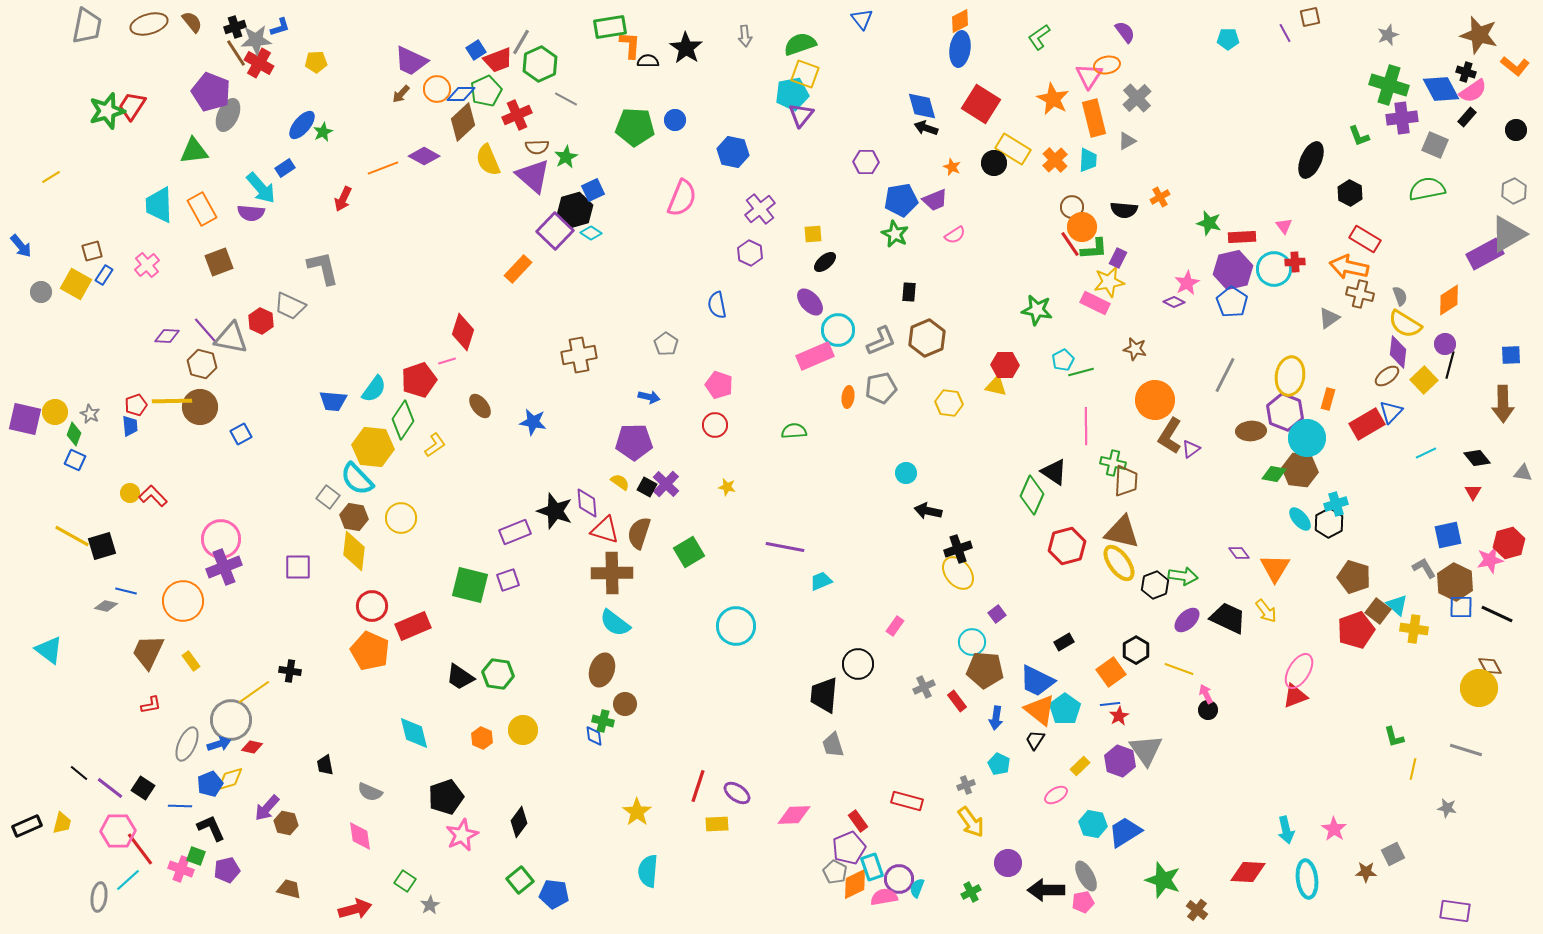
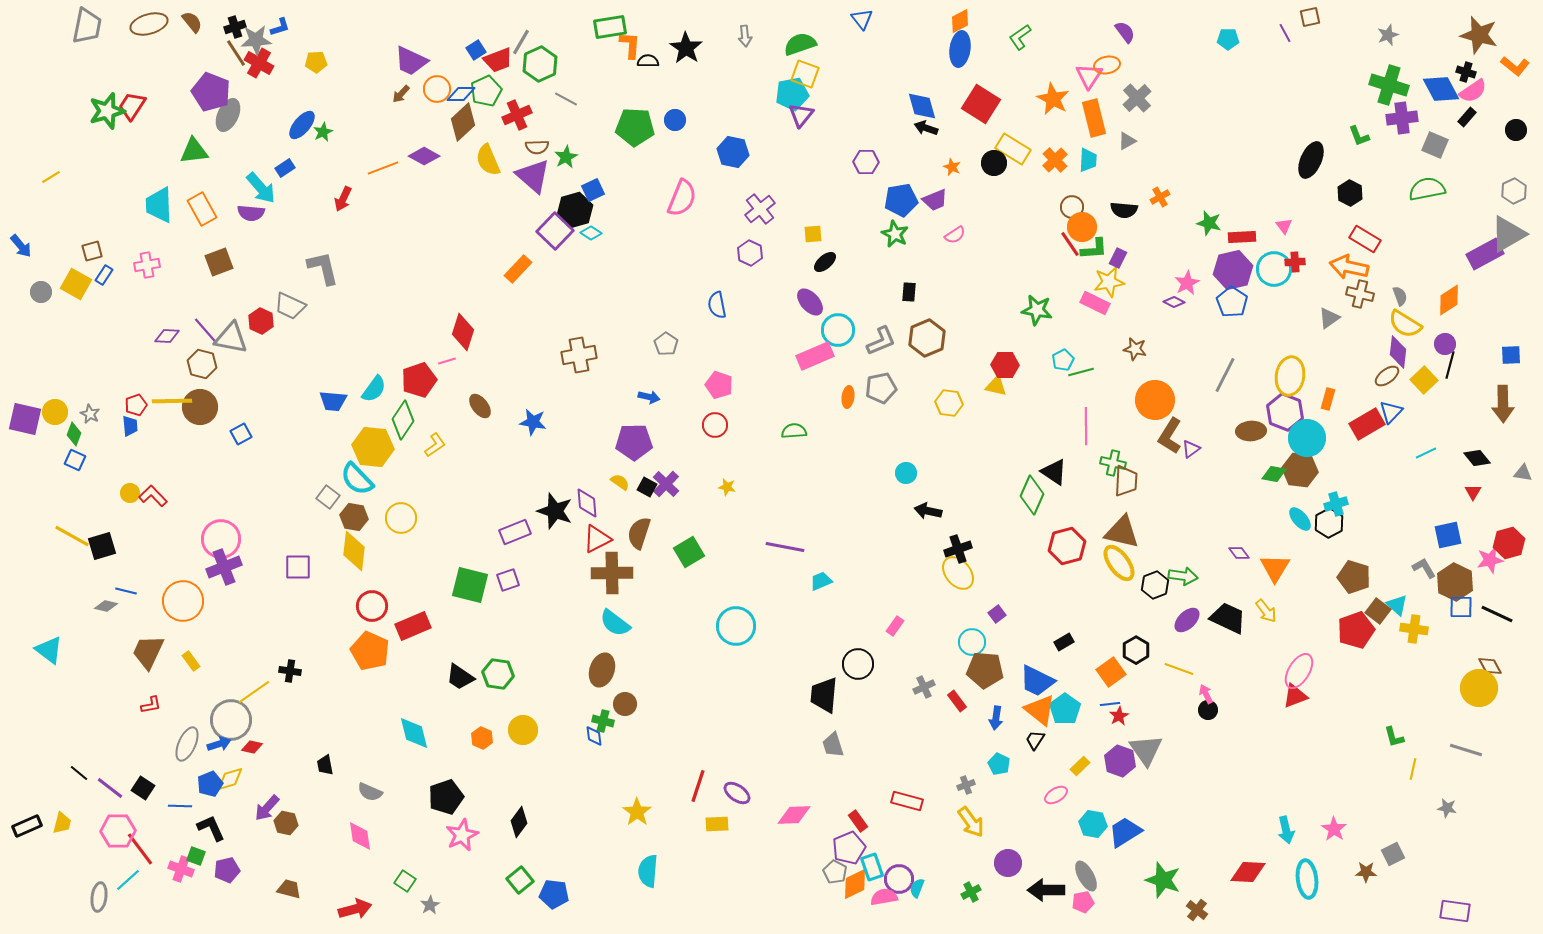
green L-shape at (1039, 37): moved 19 px left
pink cross at (147, 265): rotated 30 degrees clockwise
red triangle at (605, 530): moved 8 px left, 9 px down; rotated 44 degrees counterclockwise
